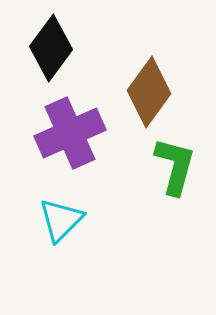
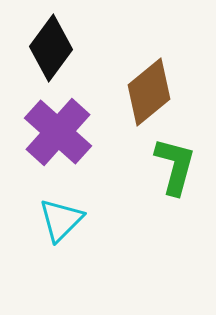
brown diamond: rotated 14 degrees clockwise
purple cross: moved 12 px left, 1 px up; rotated 24 degrees counterclockwise
